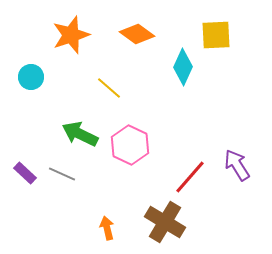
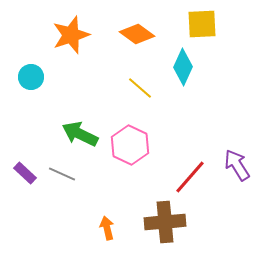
yellow square: moved 14 px left, 11 px up
yellow line: moved 31 px right
brown cross: rotated 36 degrees counterclockwise
